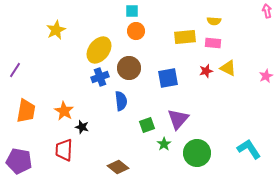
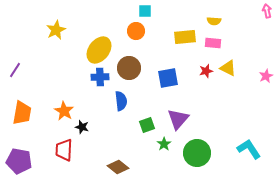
cyan square: moved 13 px right
blue cross: rotated 18 degrees clockwise
orange trapezoid: moved 4 px left, 2 px down
